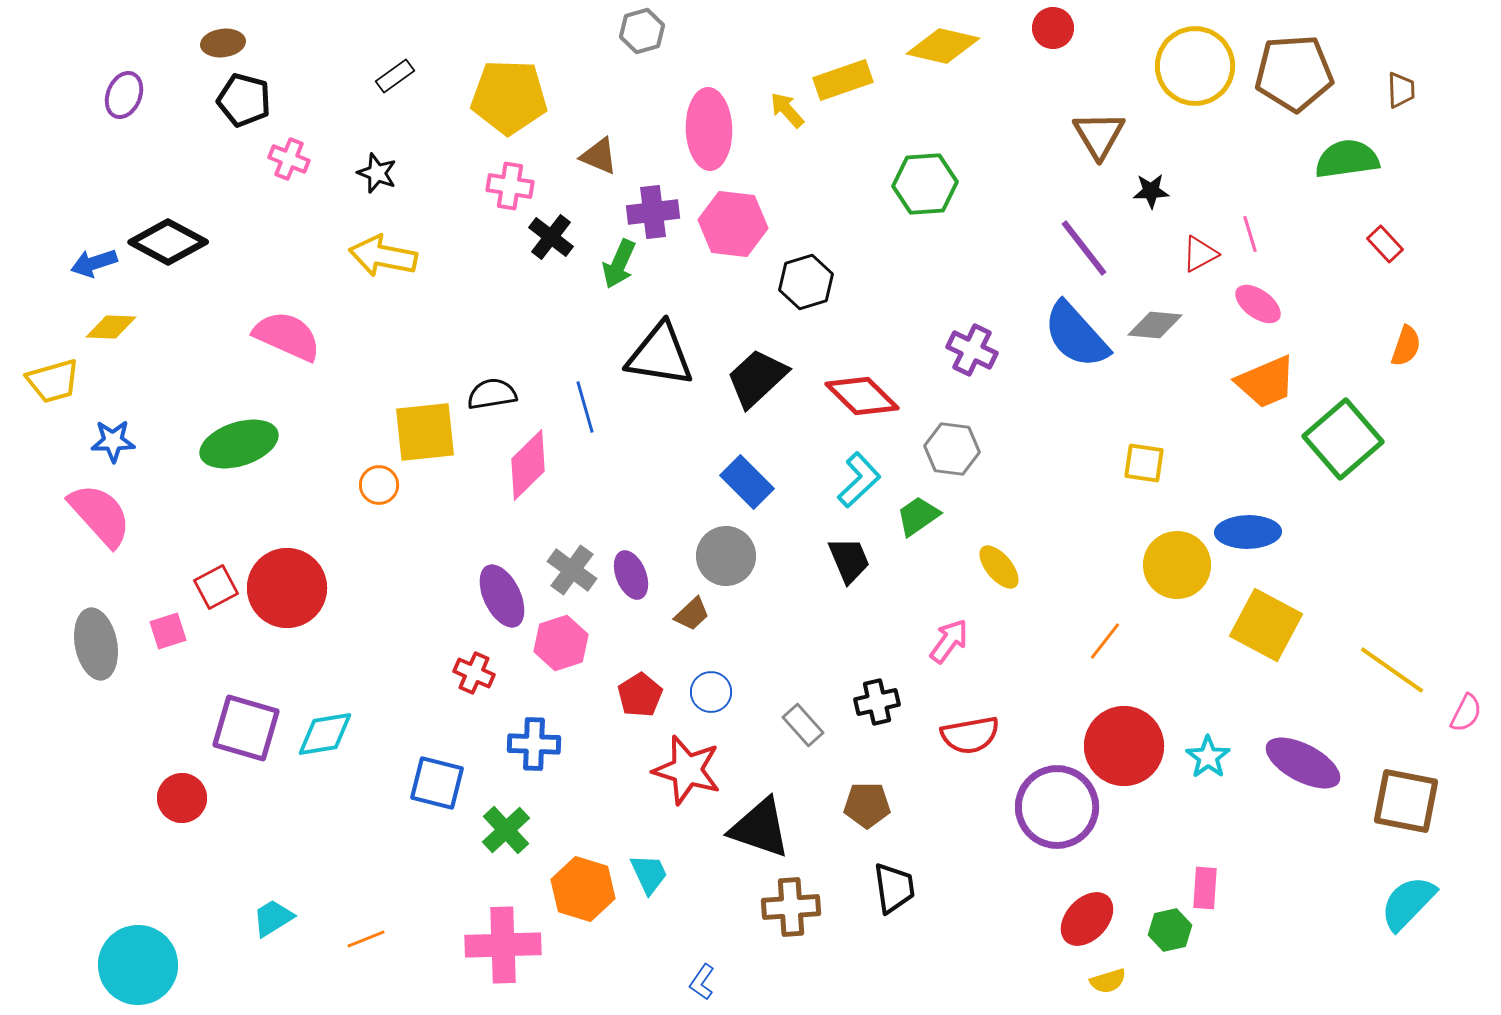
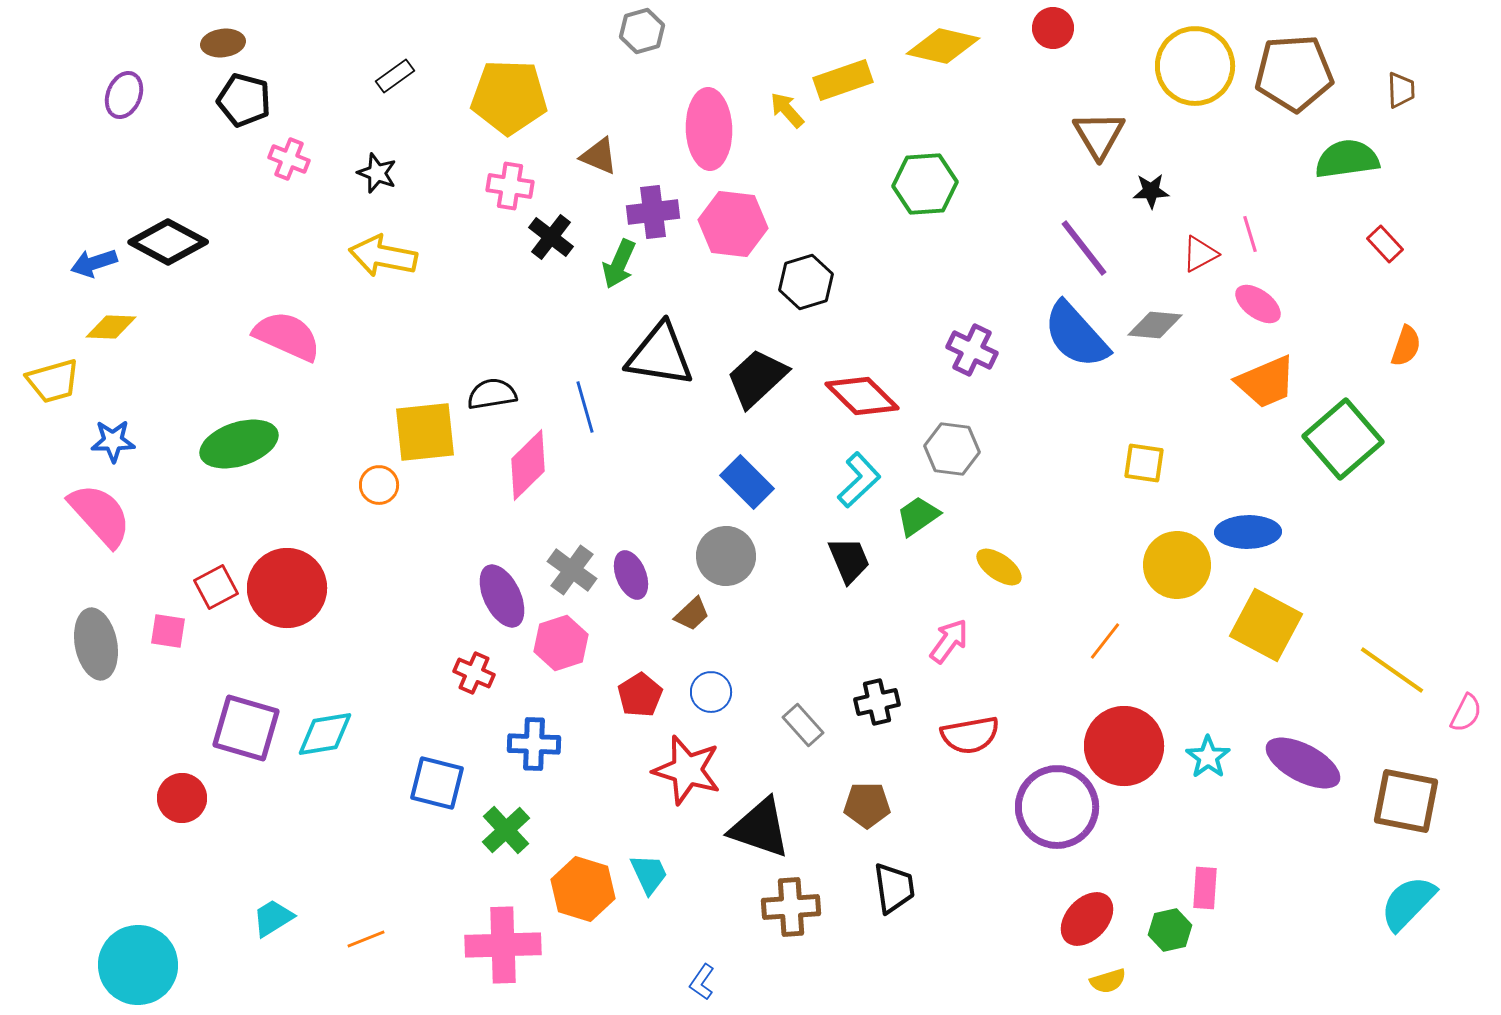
yellow ellipse at (999, 567): rotated 15 degrees counterclockwise
pink square at (168, 631): rotated 27 degrees clockwise
